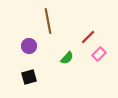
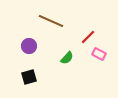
brown line: moved 3 px right; rotated 55 degrees counterclockwise
pink rectangle: rotated 72 degrees clockwise
